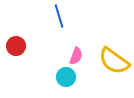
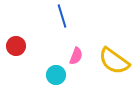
blue line: moved 3 px right
cyan circle: moved 10 px left, 2 px up
